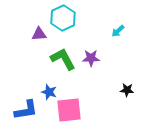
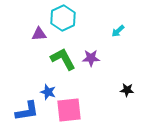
blue star: moved 1 px left
blue L-shape: moved 1 px right, 1 px down
